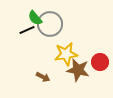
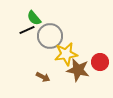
green semicircle: moved 1 px left
gray circle: moved 12 px down
